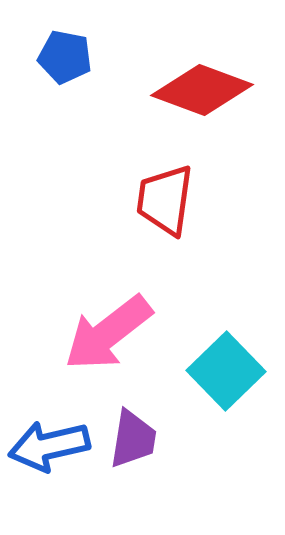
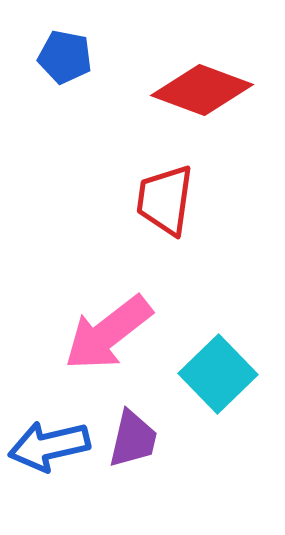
cyan square: moved 8 px left, 3 px down
purple trapezoid: rotated 4 degrees clockwise
